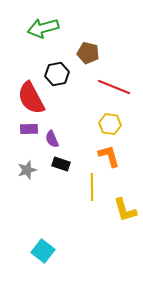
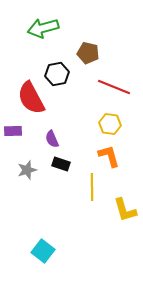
purple rectangle: moved 16 px left, 2 px down
